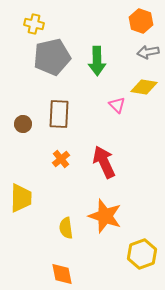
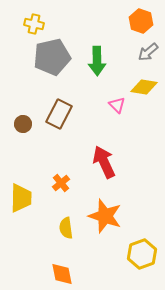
gray arrow: rotated 30 degrees counterclockwise
brown rectangle: rotated 24 degrees clockwise
orange cross: moved 24 px down
